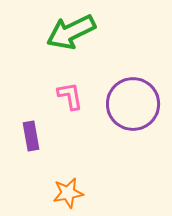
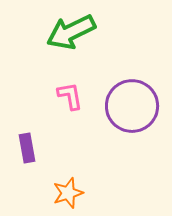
purple circle: moved 1 px left, 2 px down
purple rectangle: moved 4 px left, 12 px down
orange star: rotated 8 degrees counterclockwise
